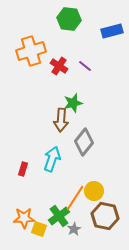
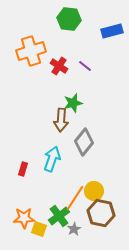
brown hexagon: moved 4 px left, 3 px up
